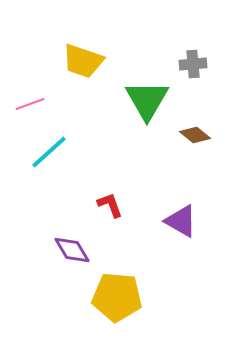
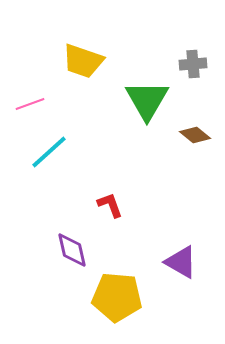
purple triangle: moved 41 px down
purple diamond: rotated 18 degrees clockwise
